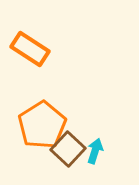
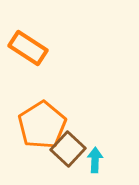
orange rectangle: moved 2 px left, 1 px up
cyan arrow: moved 9 px down; rotated 15 degrees counterclockwise
